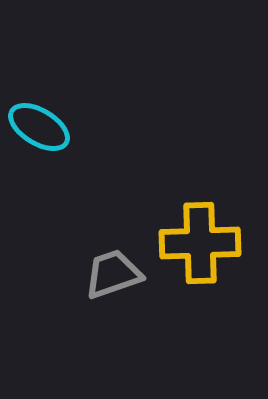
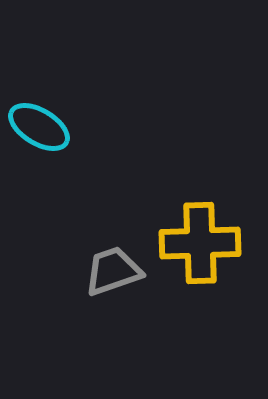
gray trapezoid: moved 3 px up
